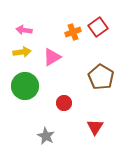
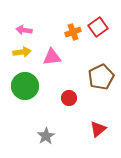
pink triangle: rotated 24 degrees clockwise
brown pentagon: rotated 15 degrees clockwise
red circle: moved 5 px right, 5 px up
red triangle: moved 3 px right, 2 px down; rotated 18 degrees clockwise
gray star: rotated 12 degrees clockwise
